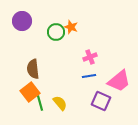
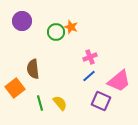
blue line: rotated 32 degrees counterclockwise
orange square: moved 15 px left, 4 px up
